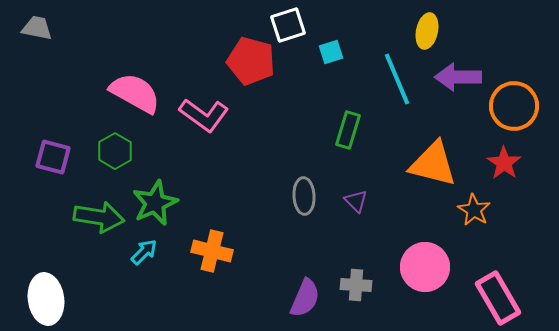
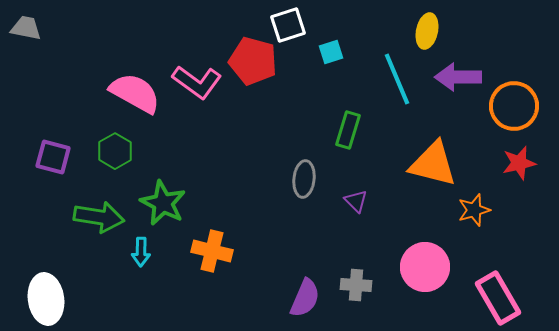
gray trapezoid: moved 11 px left
red pentagon: moved 2 px right
pink L-shape: moved 7 px left, 33 px up
red star: moved 15 px right; rotated 24 degrees clockwise
gray ellipse: moved 17 px up; rotated 9 degrees clockwise
green star: moved 8 px right; rotated 21 degrees counterclockwise
orange star: rotated 24 degrees clockwise
cyan arrow: moved 3 px left; rotated 136 degrees clockwise
